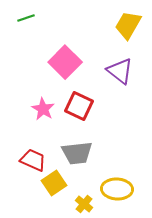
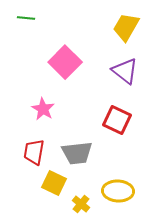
green line: rotated 24 degrees clockwise
yellow trapezoid: moved 2 px left, 2 px down
purple triangle: moved 5 px right
red square: moved 38 px right, 14 px down
red trapezoid: moved 1 px right, 8 px up; rotated 104 degrees counterclockwise
yellow square: rotated 30 degrees counterclockwise
yellow ellipse: moved 1 px right, 2 px down
yellow cross: moved 3 px left
